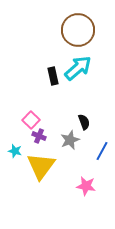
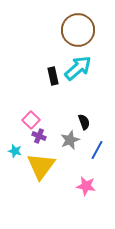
blue line: moved 5 px left, 1 px up
